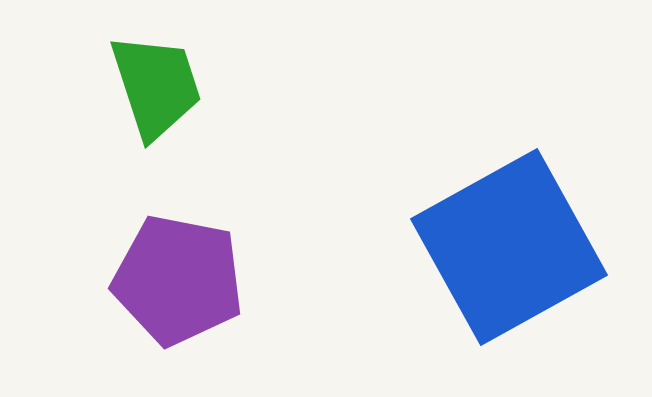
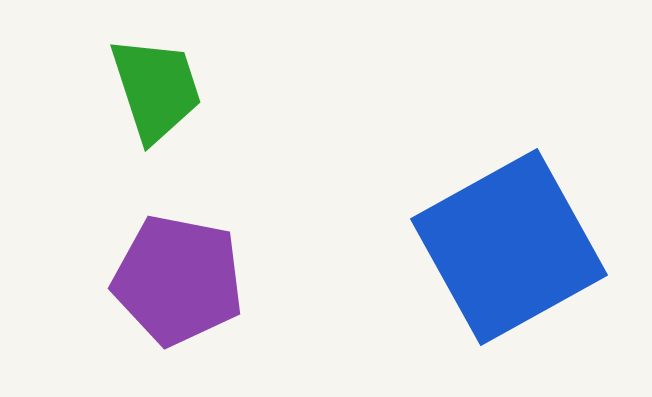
green trapezoid: moved 3 px down
